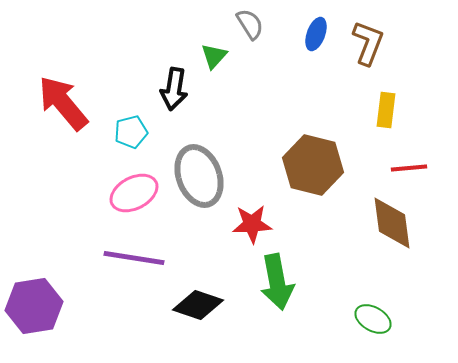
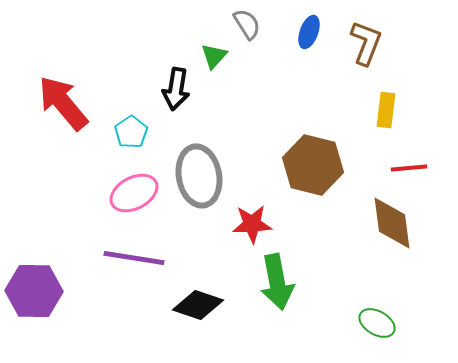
gray semicircle: moved 3 px left
blue ellipse: moved 7 px left, 2 px up
brown L-shape: moved 2 px left
black arrow: moved 2 px right
cyan pentagon: rotated 20 degrees counterclockwise
gray ellipse: rotated 10 degrees clockwise
purple hexagon: moved 15 px up; rotated 10 degrees clockwise
green ellipse: moved 4 px right, 4 px down
